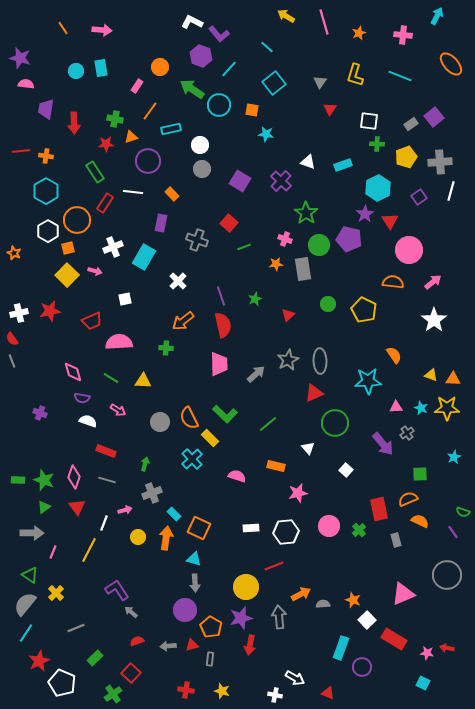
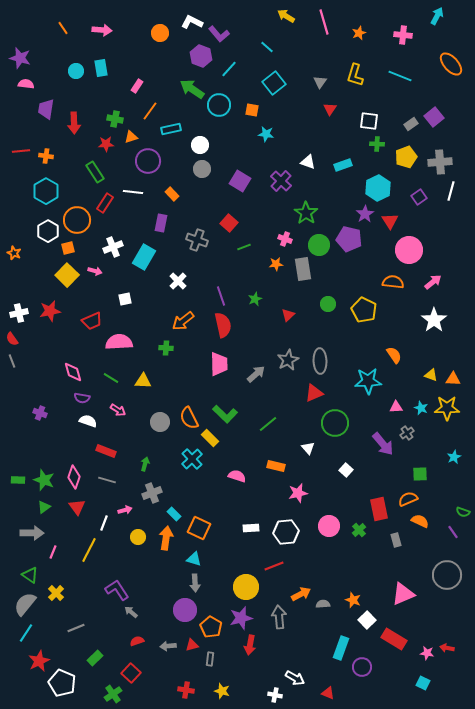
orange circle at (160, 67): moved 34 px up
